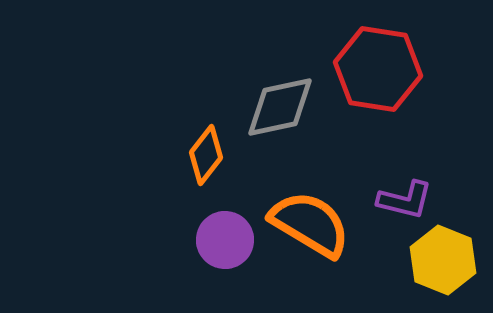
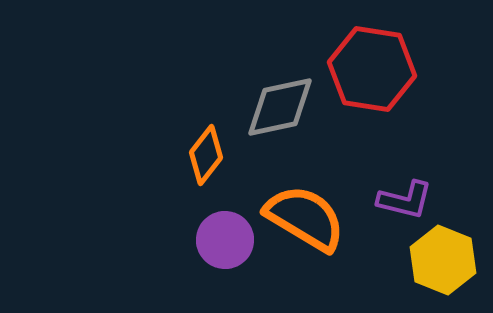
red hexagon: moved 6 px left
orange semicircle: moved 5 px left, 6 px up
